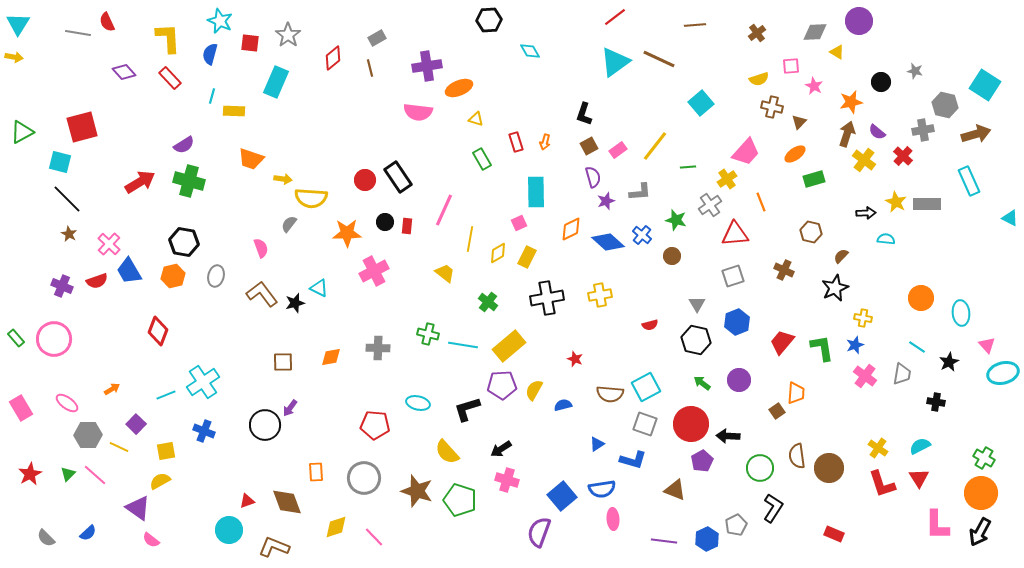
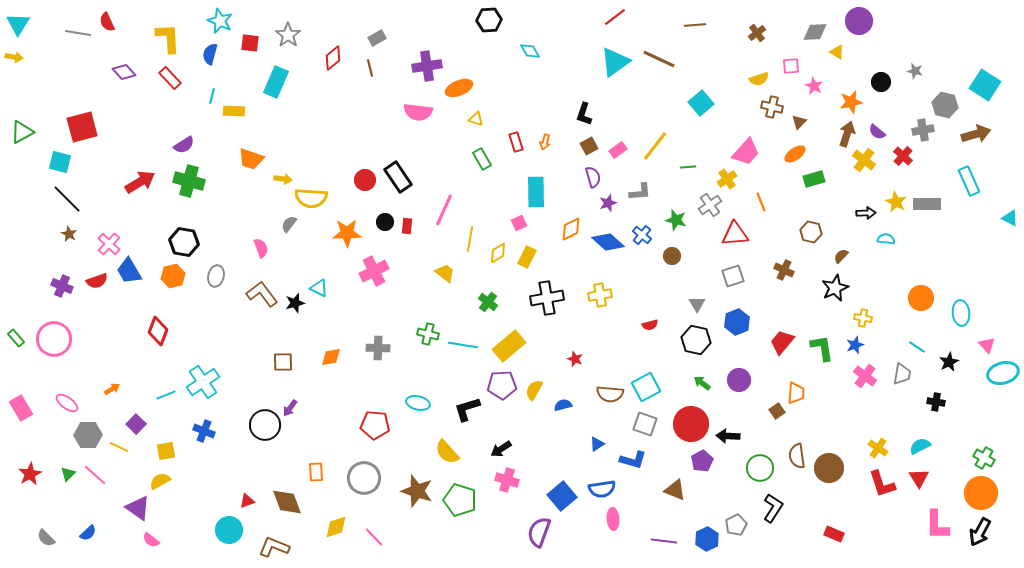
purple star at (606, 201): moved 2 px right, 2 px down
